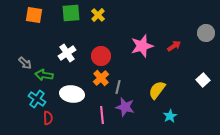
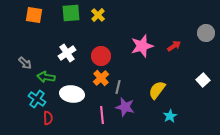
green arrow: moved 2 px right, 2 px down
